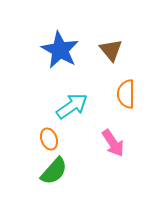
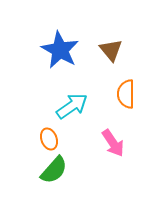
green semicircle: moved 1 px up
